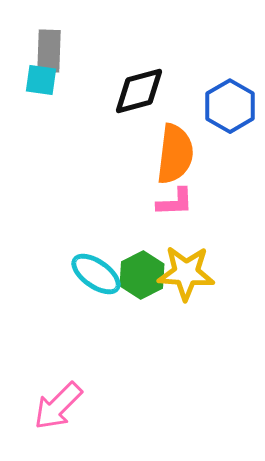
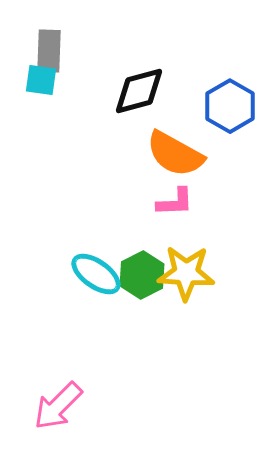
orange semicircle: rotated 112 degrees clockwise
